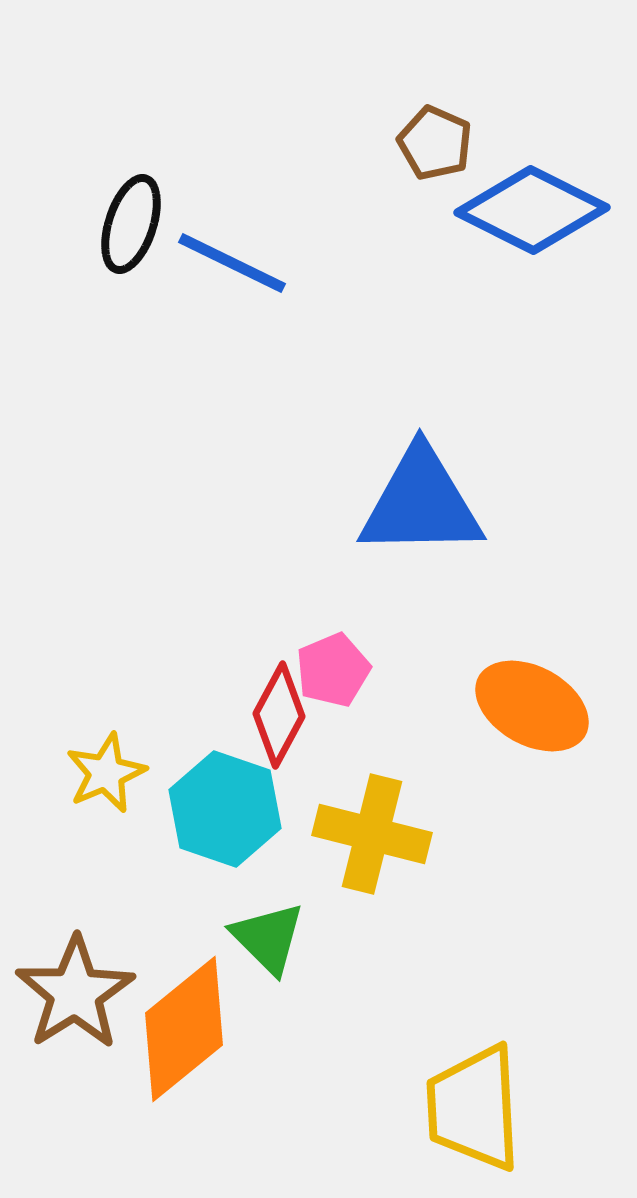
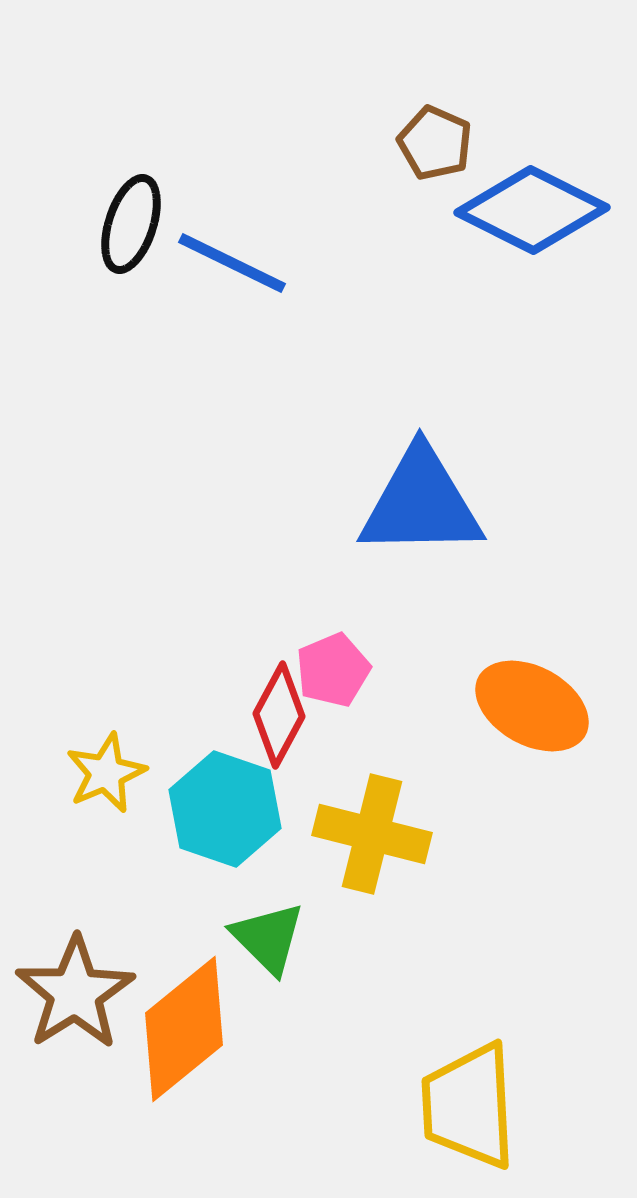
yellow trapezoid: moved 5 px left, 2 px up
